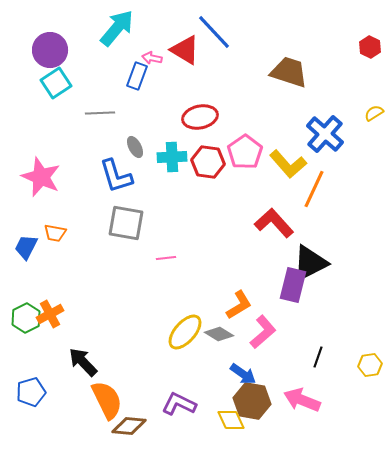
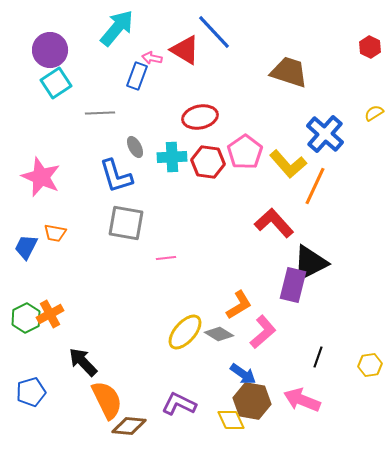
orange line at (314, 189): moved 1 px right, 3 px up
